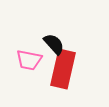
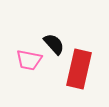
red rectangle: moved 16 px right
